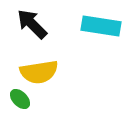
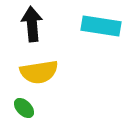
black arrow: rotated 40 degrees clockwise
green ellipse: moved 4 px right, 9 px down
